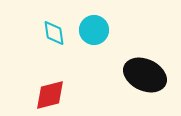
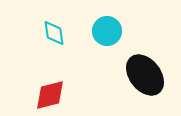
cyan circle: moved 13 px right, 1 px down
black ellipse: rotated 27 degrees clockwise
